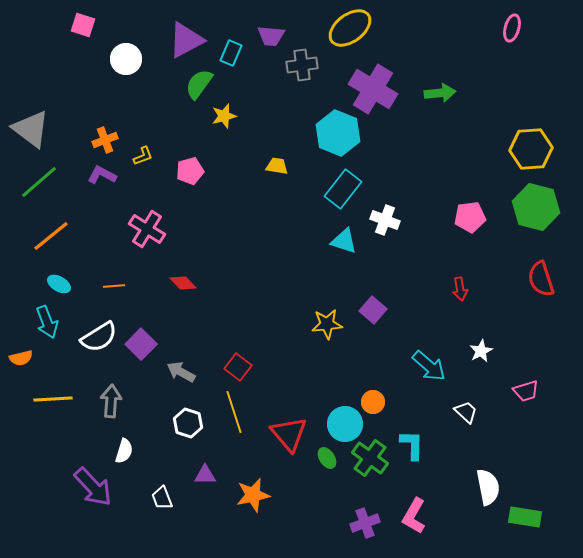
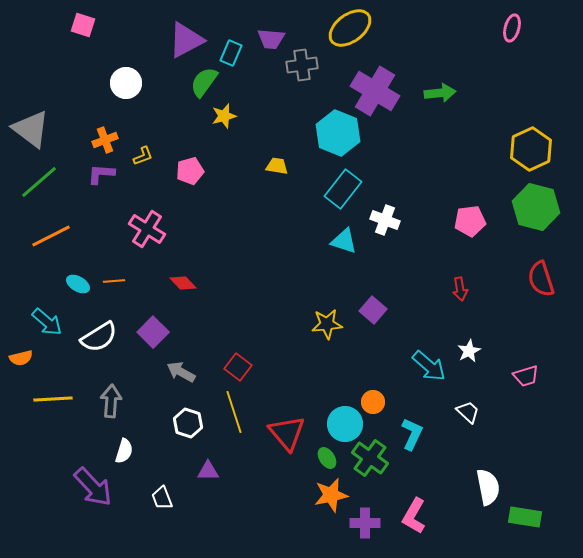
purple trapezoid at (271, 36): moved 3 px down
white circle at (126, 59): moved 24 px down
green semicircle at (199, 84): moved 5 px right, 2 px up
purple cross at (373, 89): moved 2 px right, 2 px down
yellow hexagon at (531, 149): rotated 21 degrees counterclockwise
purple L-shape at (102, 175): moved 1 px left, 1 px up; rotated 24 degrees counterclockwise
pink pentagon at (470, 217): moved 4 px down
orange line at (51, 236): rotated 12 degrees clockwise
cyan ellipse at (59, 284): moved 19 px right
orange line at (114, 286): moved 5 px up
cyan arrow at (47, 322): rotated 28 degrees counterclockwise
purple square at (141, 344): moved 12 px right, 12 px up
white star at (481, 351): moved 12 px left
pink trapezoid at (526, 391): moved 15 px up
white trapezoid at (466, 412): moved 2 px right
red triangle at (289, 434): moved 2 px left, 1 px up
cyan L-shape at (412, 445): moved 11 px up; rotated 24 degrees clockwise
purple triangle at (205, 475): moved 3 px right, 4 px up
orange star at (253, 495): moved 78 px right
purple cross at (365, 523): rotated 20 degrees clockwise
